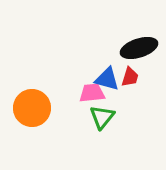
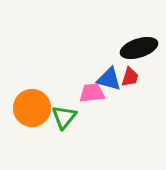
blue triangle: moved 2 px right
green triangle: moved 38 px left
